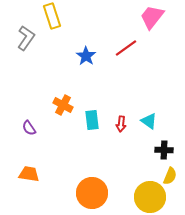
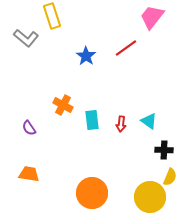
gray L-shape: rotated 95 degrees clockwise
yellow semicircle: moved 1 px down
